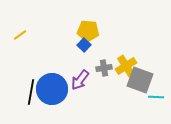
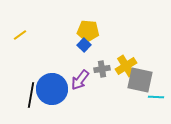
gray cross: moved 2 px left, 1 px down
gray square: rotated 8 degrees counterclockwise
black line: moved 3 px down
